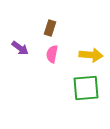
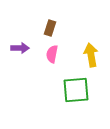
purple arrow: rotated 36 degrees counterclockwise
yellow arrow: rotated 105 degrees counterclockwise
green square: moved 10 px left, 2 px down
